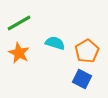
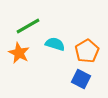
green line: moved 9 px right, 3 px down
cyan semicircle: moved 1 px down
blue square: moved 1 px left
